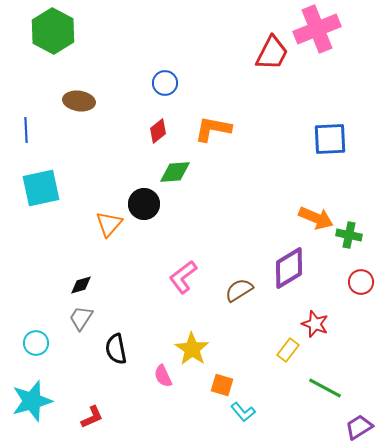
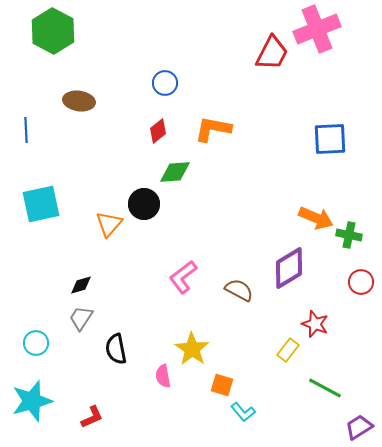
cyan square: moved 16 px down
brown semicircle: rotated 60 degrees clockwise
pink semicircle: rotated 15 degrees clockwise
